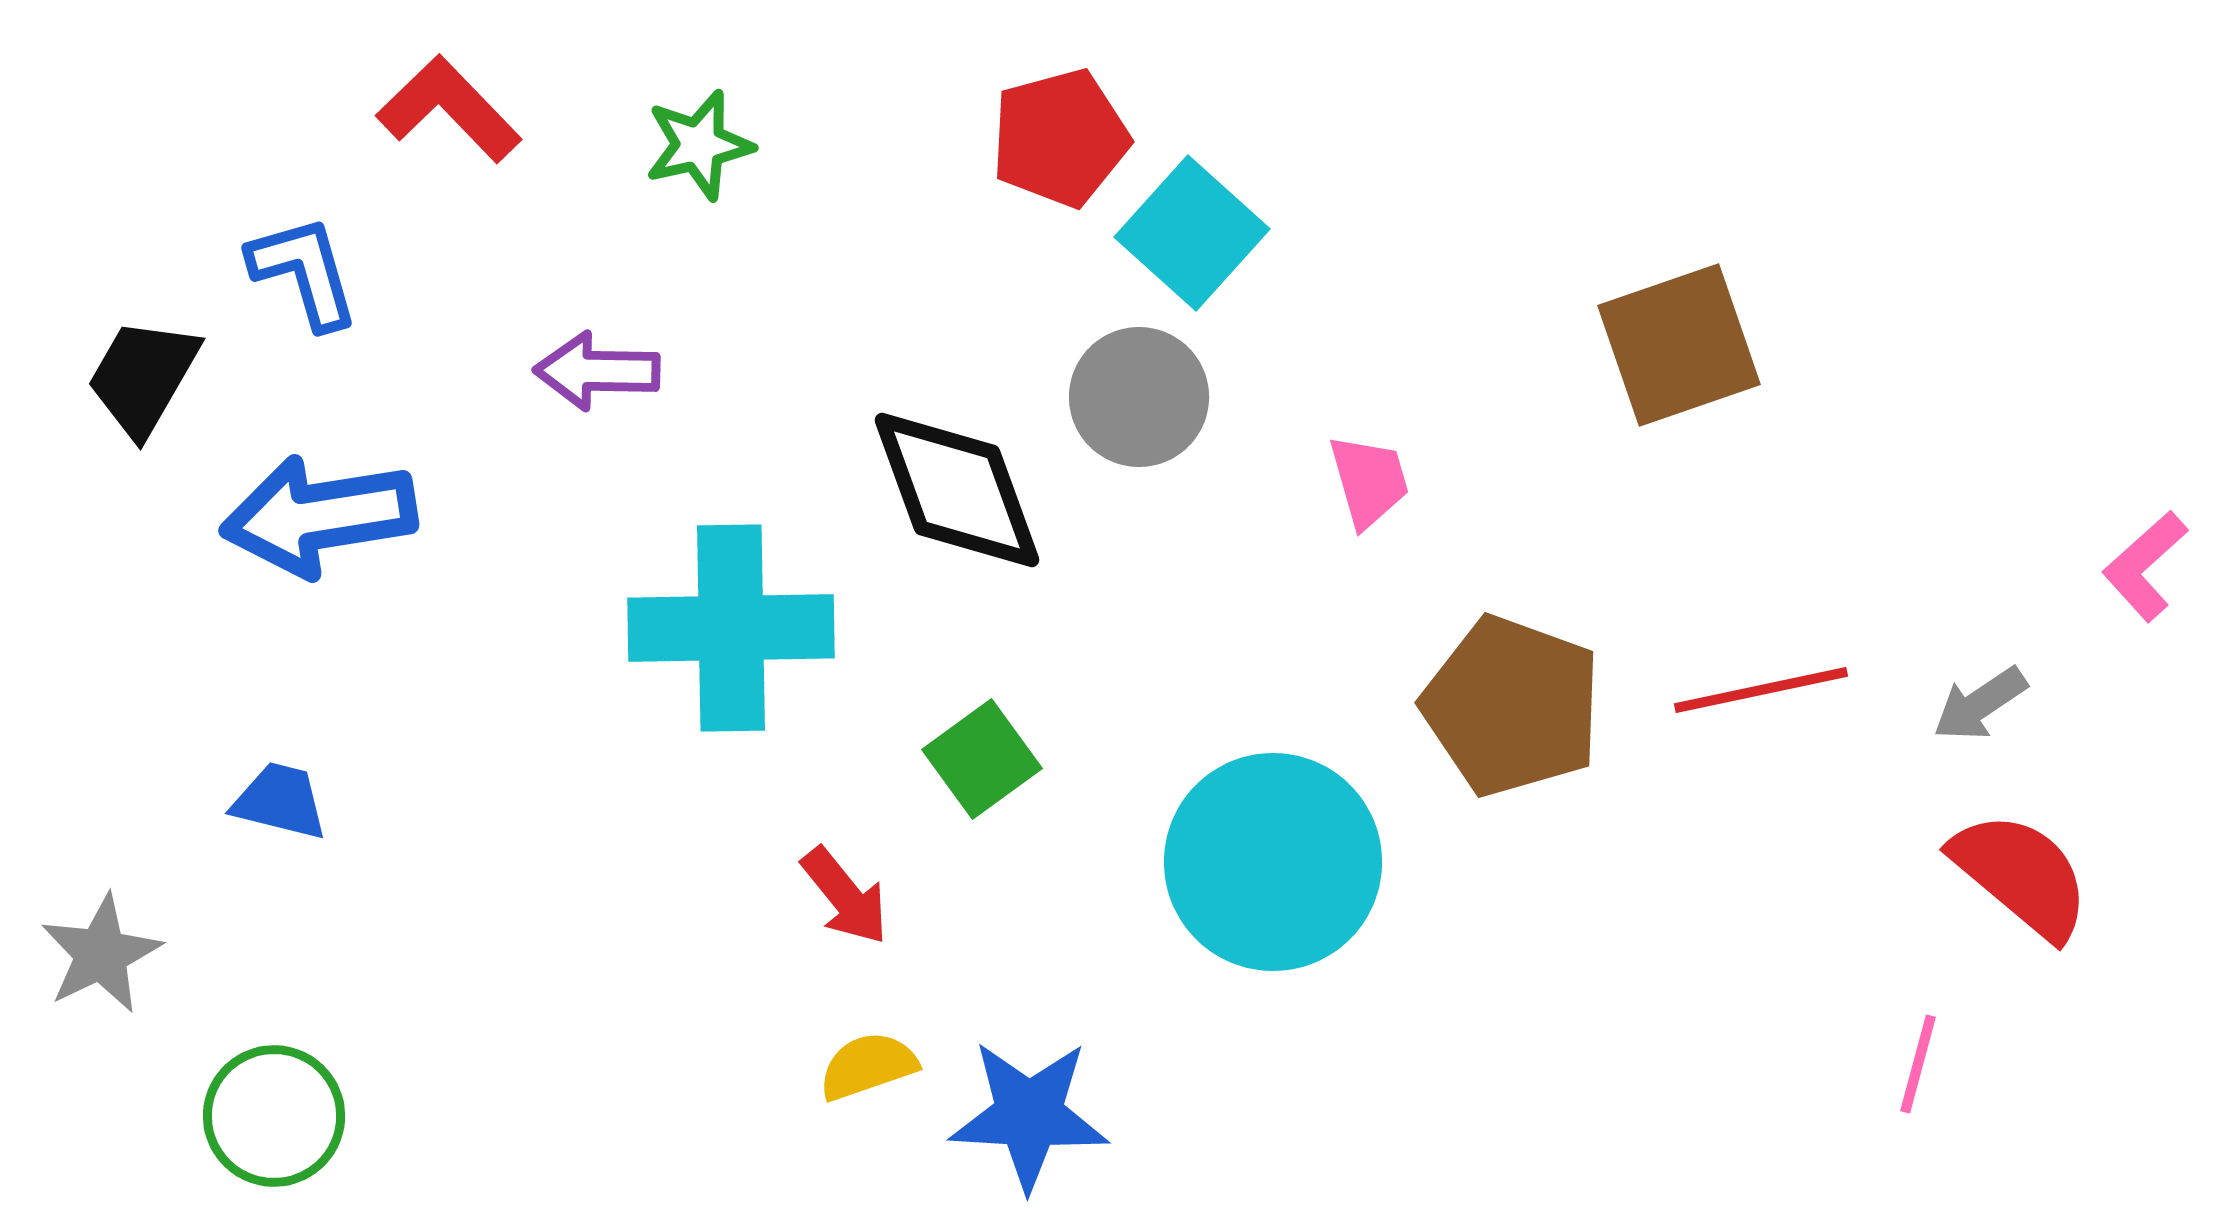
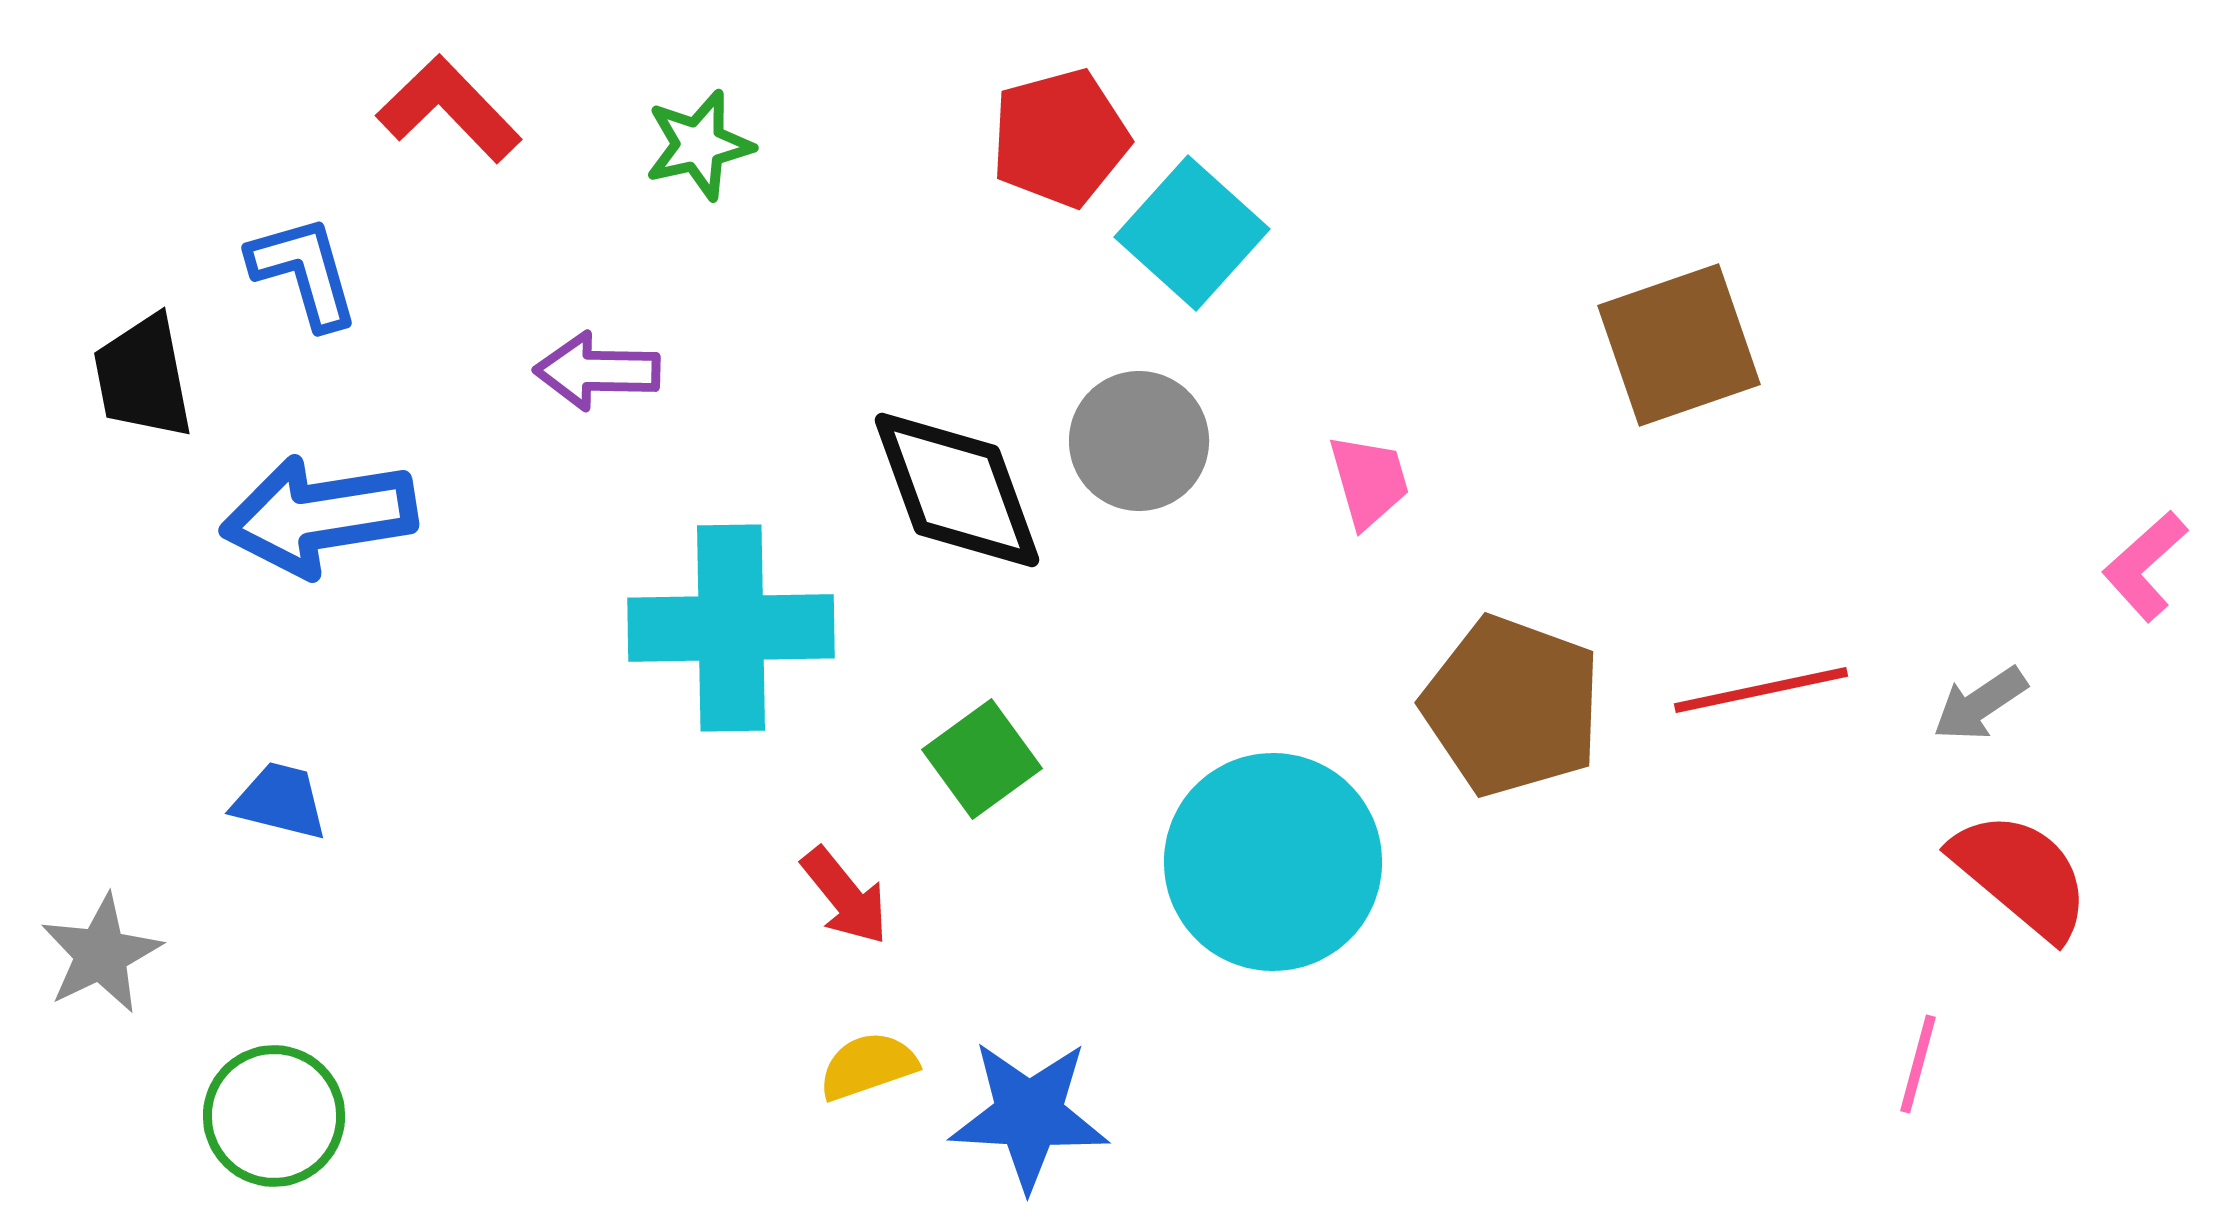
black trapezoid: rotated 41 degrees counterclockwise
gray circle: moved 44 px down
